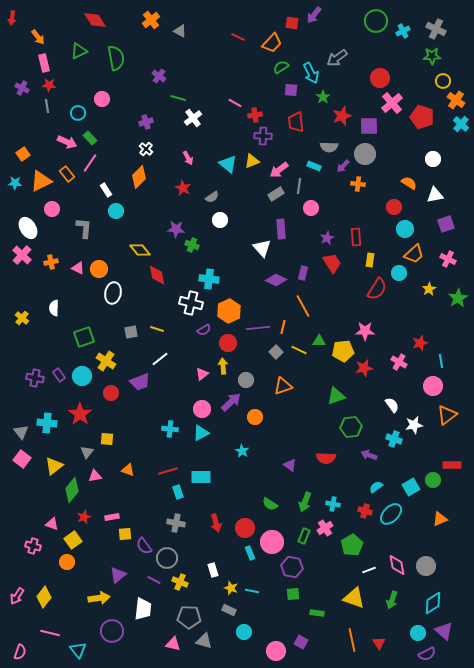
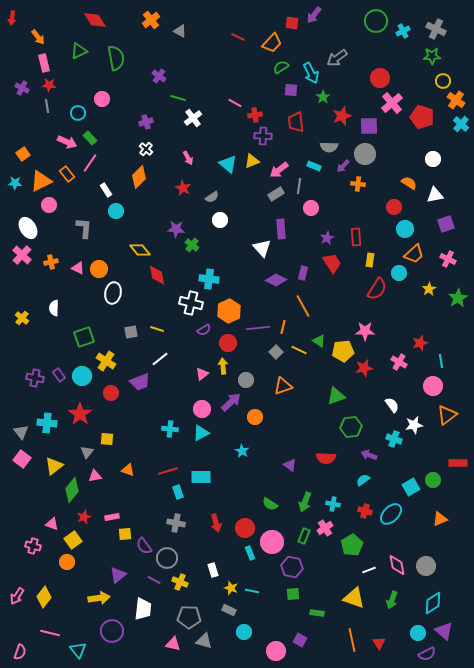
pink circle at (52, 209): moved 3 px left, 4 px up
green cross at (192, 245): rotated 16 degrees clockwise
green triangle at (319, 341): rotated 32 degrees clockwise
red rectangle at (452, 465): moved 6 px right, 2 px up
cyan semicircle at (376, 487): moved 13 px left, 7 px up
purple square at (301, 642): moved 1 px left, 2 px up
